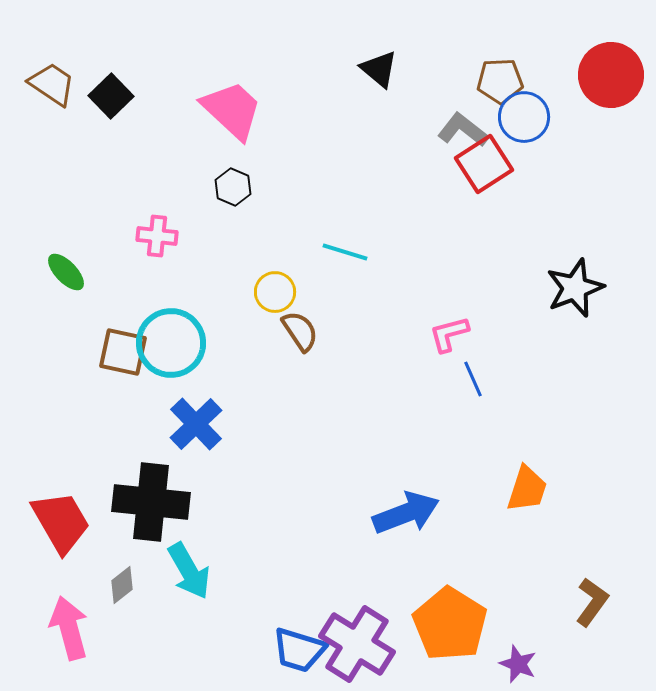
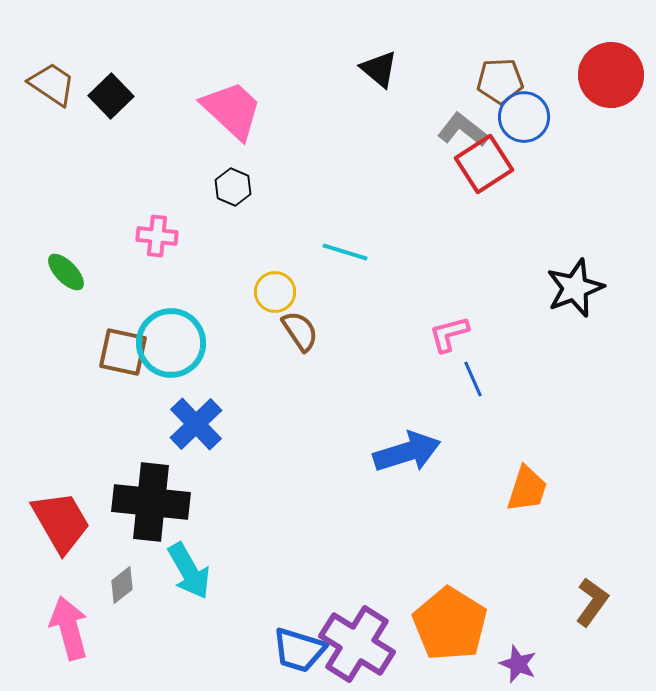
blue arrow: moved 1 px right, 61 px up; rotated 4 degrees clockwise
